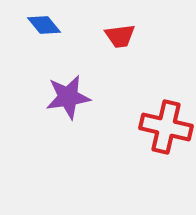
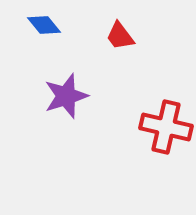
red trapezoid: rotated 60 degrees clockwise
purple star: moved 2 px left, 1 px up; rotated 9 degrees counterclockwise
